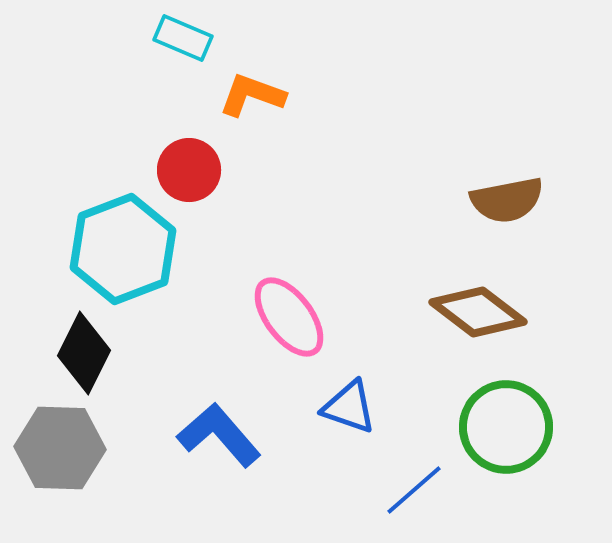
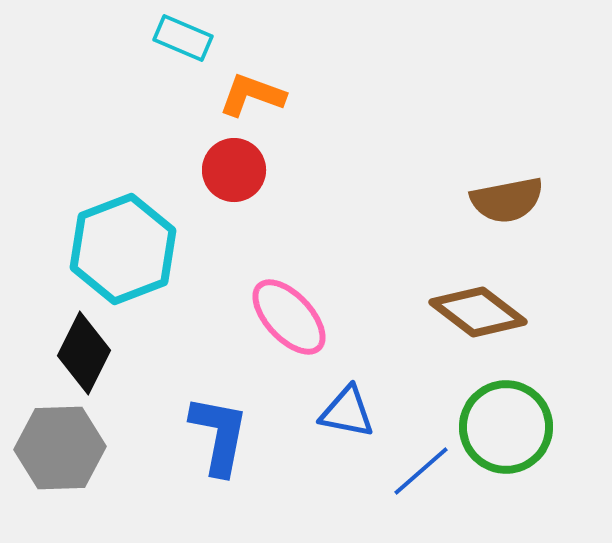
red circle: moved 45 px right
pink ellipse: rotated 6 degrees counterclockwise
blue triangle: moved 2 px left, 5 px down; rotated 8 degrees counterclockwise
blue L-shape: rotated 52 degrees clockwise
gray hexagon: rotated 4 degrees counterclockwise
blue line: moved 7 px right, 19 px up
